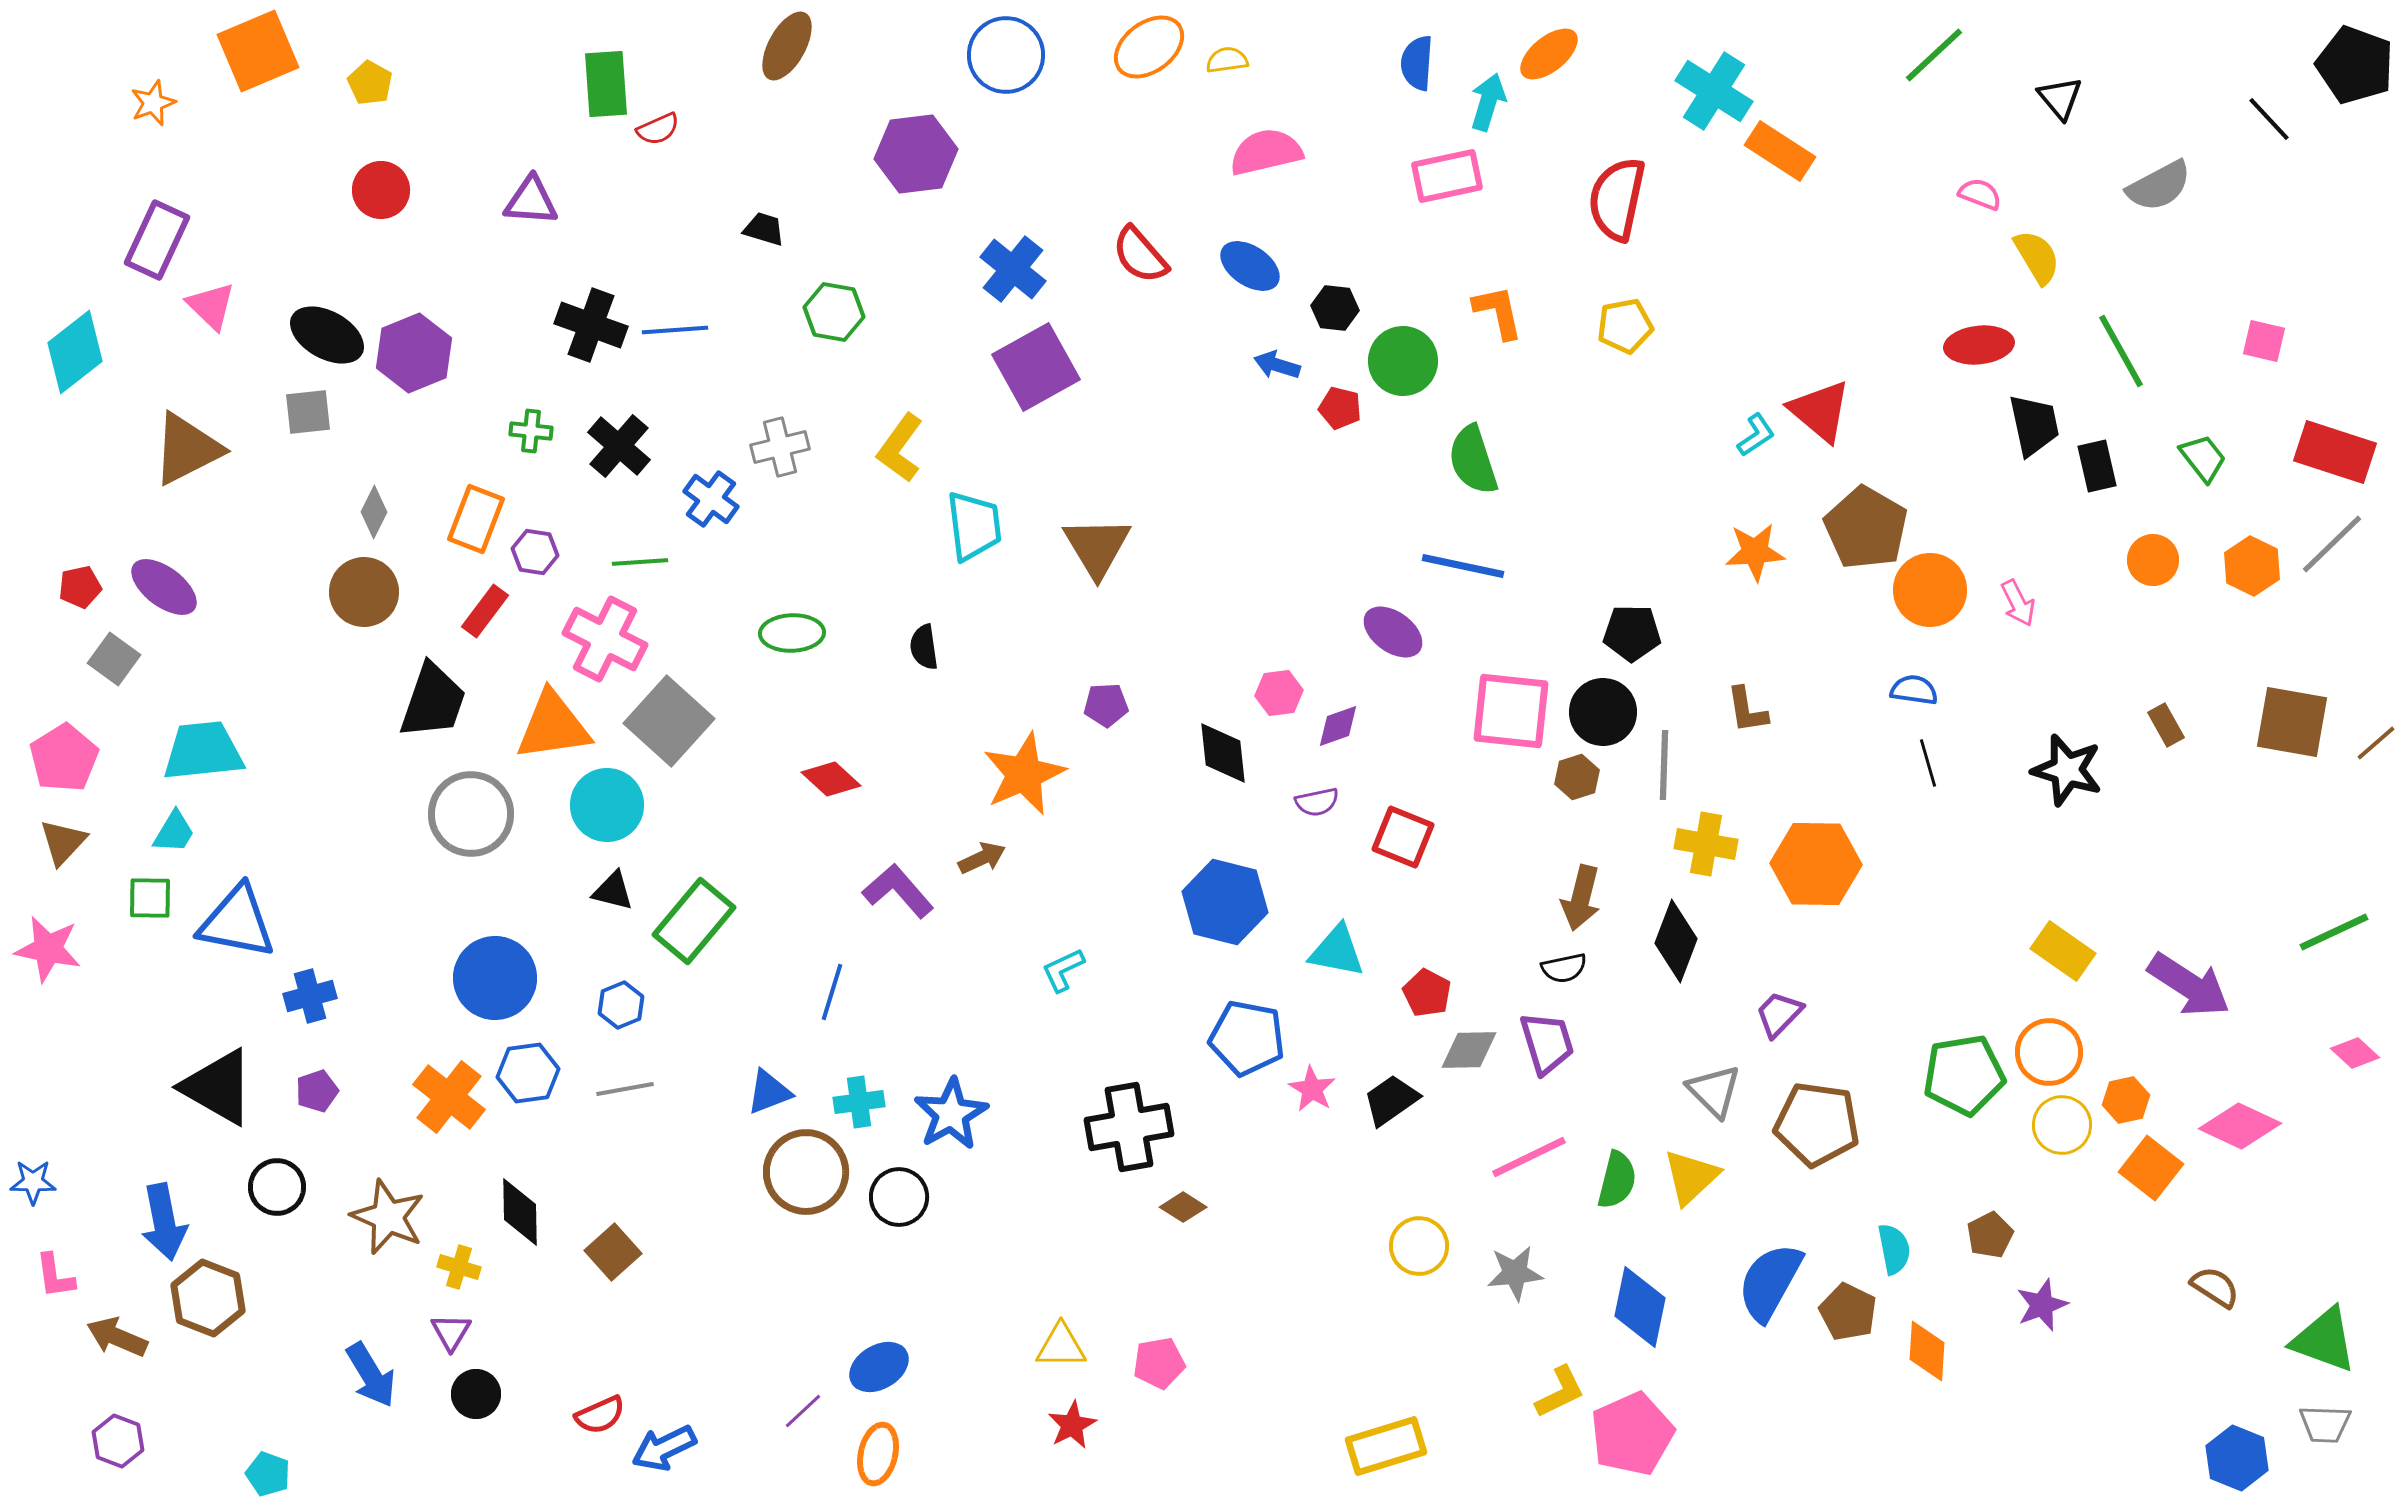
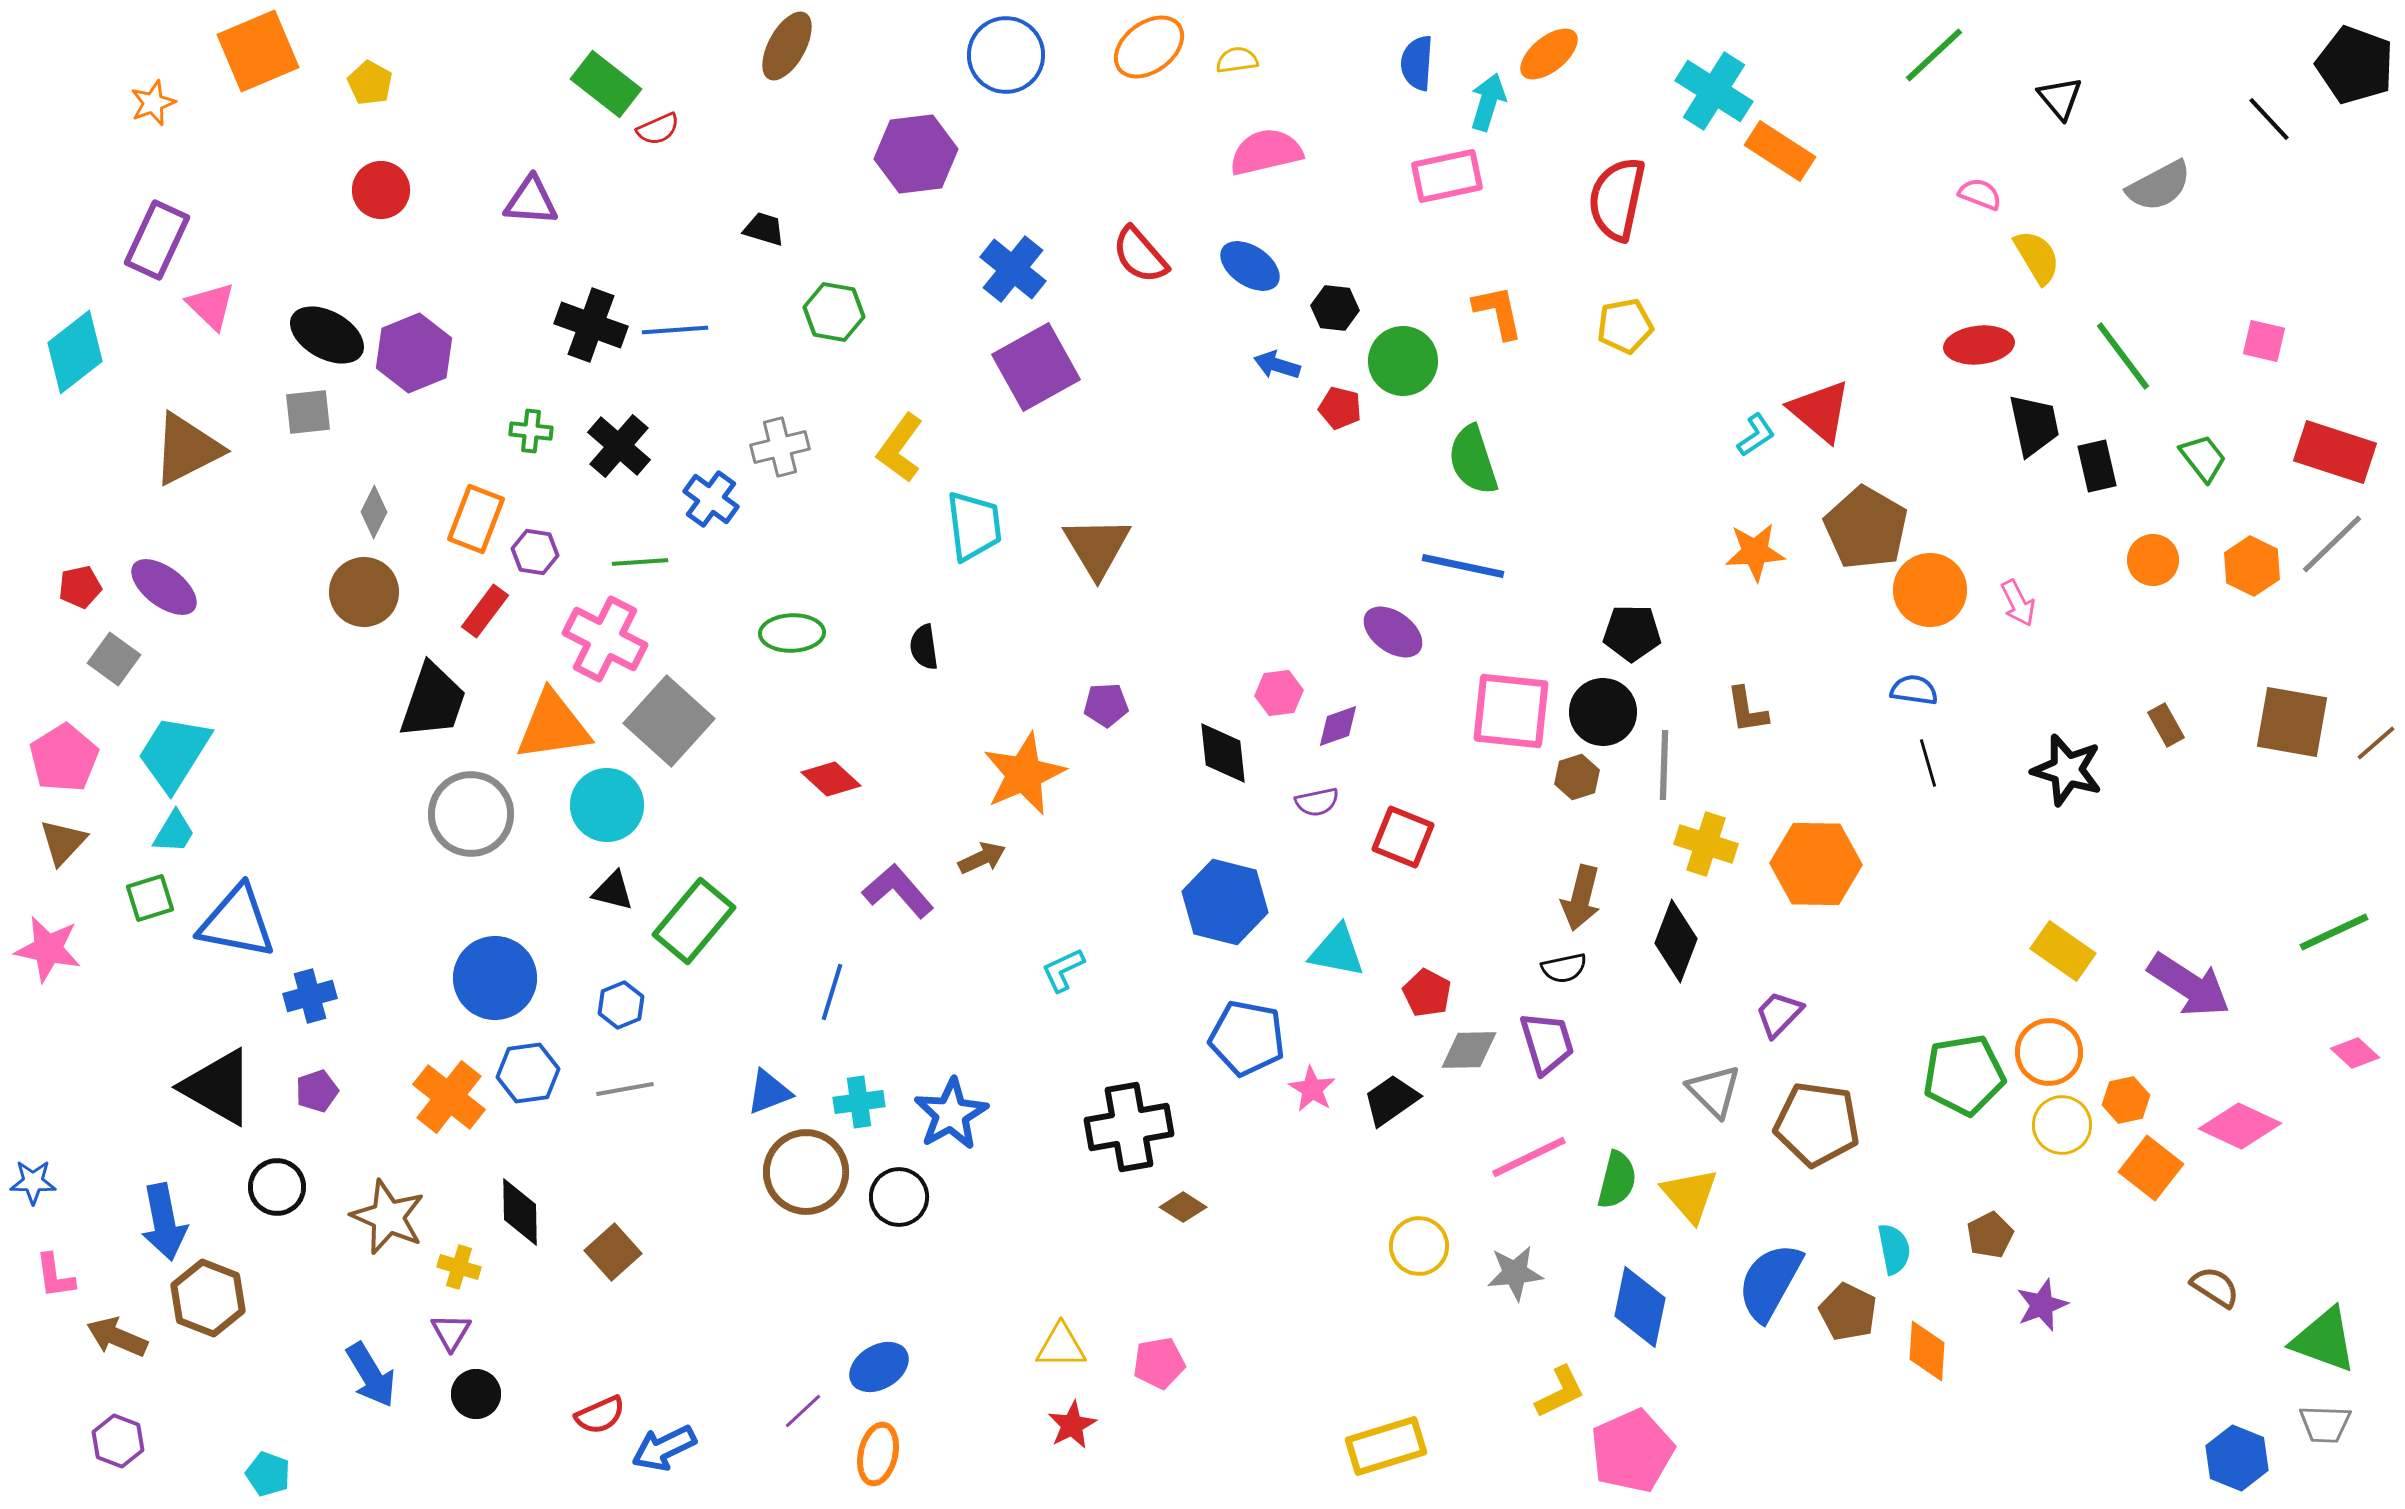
yellow semicircle at (1227, 60): moved 10 px right
green rectangle at (606, 84): rotated 48 degrees counterclockwise
green line at (2121, 351): moved 2 px right, 5 px down; rotated 8 degrees counterclockwise
cyan trapezoid at (203, 751): moved 29 px left, 2 px down; rotated 52 degrees counterclockwise
yellow cross at (1706, 844): rotated 8 degrees clockwise
green square at (150, 898): rotated 18 degrees counterclockwise
yellow triangle at (1691, 1177): moved 1 px left, 18 px down; rotated 28 degrees counterclockwise
pink pentagon at (1632, 1434): moved 17 px down
